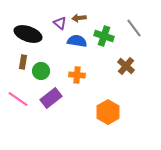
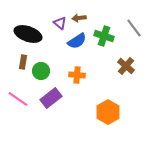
blue semicircle: rotated 138 degrees clockwise
